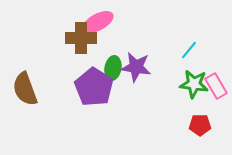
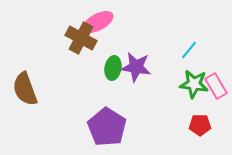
brown cross: rotated 28 degrees clockwise
purple pentagon: moved 13 px right, 40 px down
